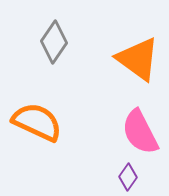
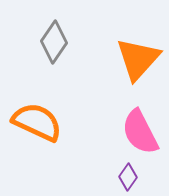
orange triangle: rotated 36 degrees clockwise
